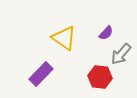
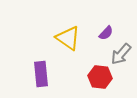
yellow triangle: moved 4 px right
purple rectangle: rotated 50 degrees counterclockwise
